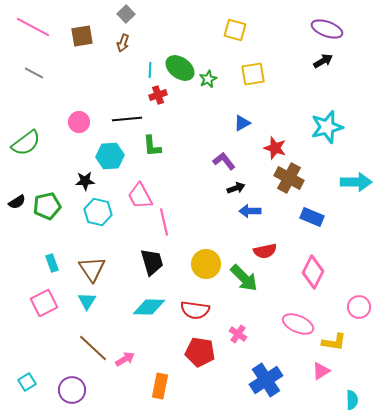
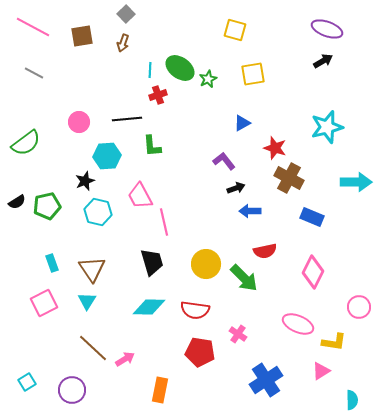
cyan hexagon at (110, 156): moved 3 px left
black star at (85, 181): rotated 18 degrees counterclockwise
orange rectangle at (160, 386): moved 4 px down
